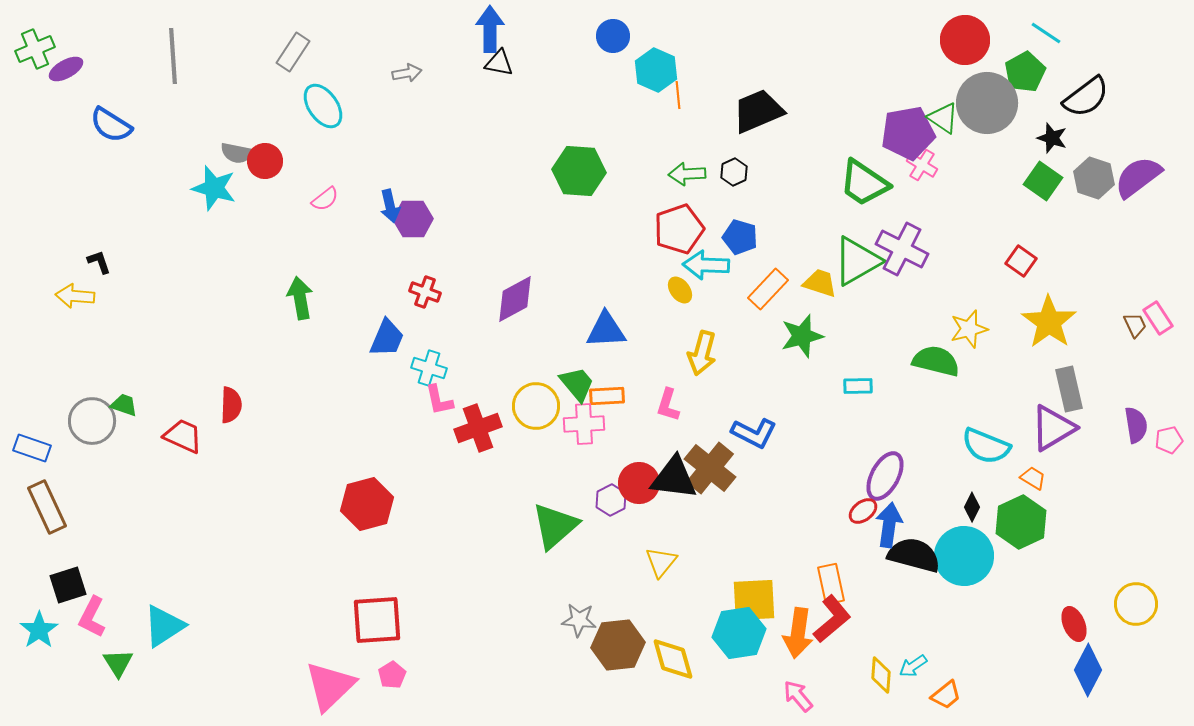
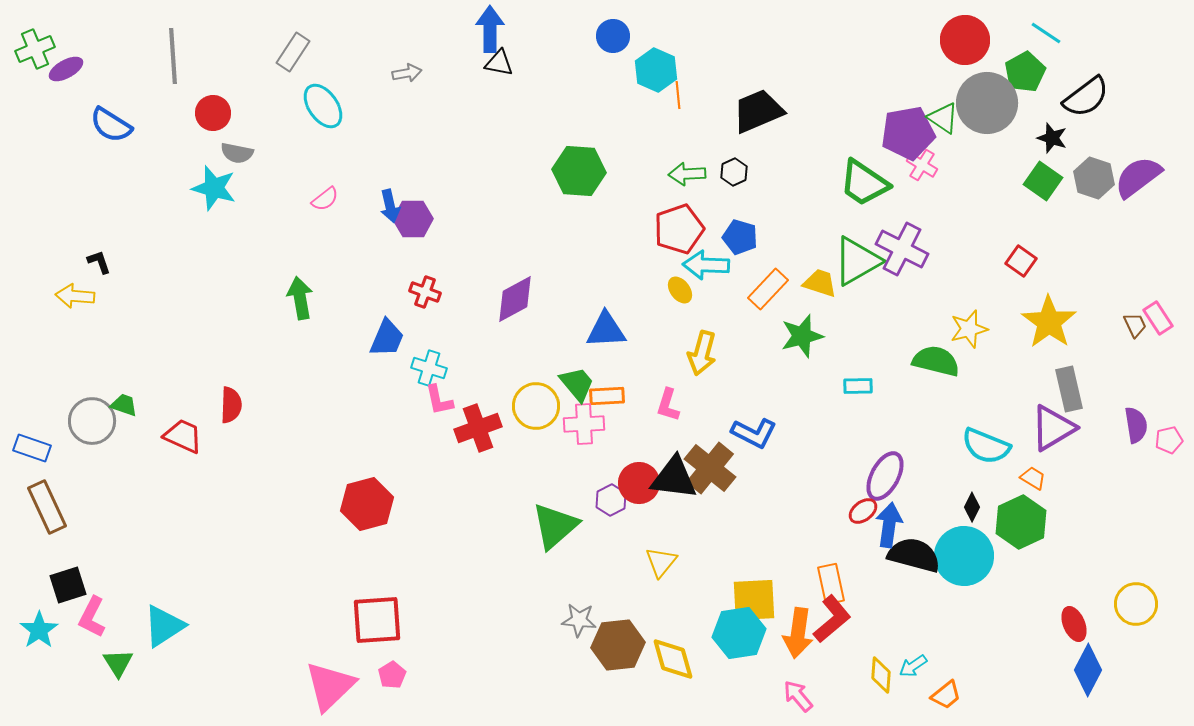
red circle at (265, 161): moved 52 px left, 48 px up
